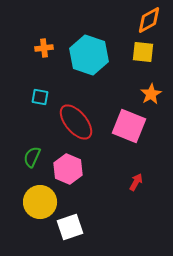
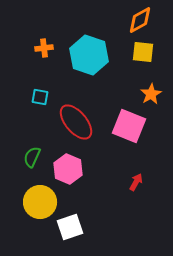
orange diamond: moved 9 px left
